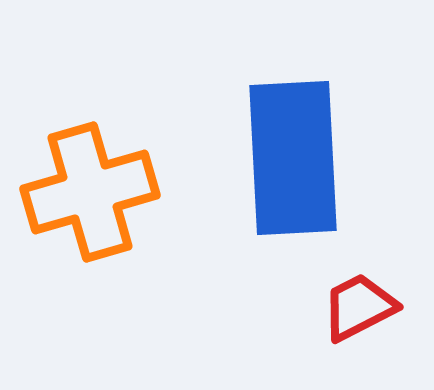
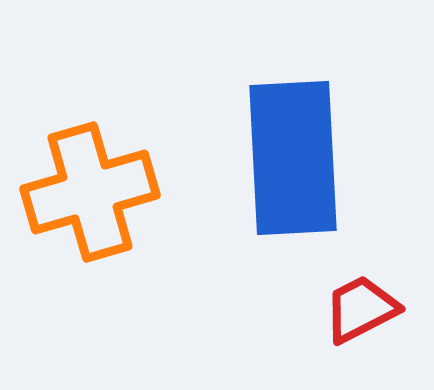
red trapezoid: moved 2 px right, 2 px down
